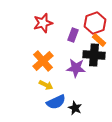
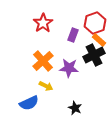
red star: rotated 18 degrees counterclockwise
black cross: rotated 30 degrees counterclockwise
purple star: moved 7 px left
yellow arrow: moved 1 px down
blue semicircle: moved 27 px left, 1 px down
